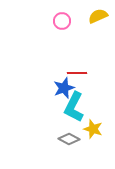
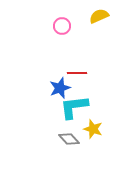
yellow semicircle: moved 1 px right
pink circle: moved 5 px down
blue star: moved 4 px left
cyan L-shape: rotated 56 degrees clockwise
gray diamond: rotated 20 degrees clockwise
